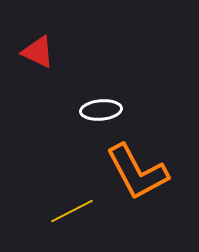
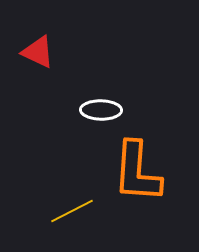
white ellipse: rotated 6 degrees clockwise
orange L-shape: rotated 32 degrees clockwise
